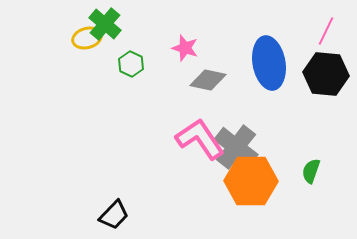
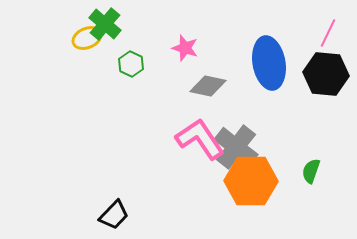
pink line: moved 2 px right, 2 px down
yellow ellipse: rotated 8 degrees counterclockwise
gray diamond: moved 6 px down
